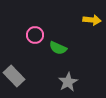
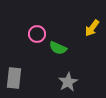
yellow arrow: moved 8 px down; rotated 120 degrees clockwise
pink circle: moved 2 px right, 1 px up
gray rectangle: moved 2 px down; rotated 50 degrees clockwise
